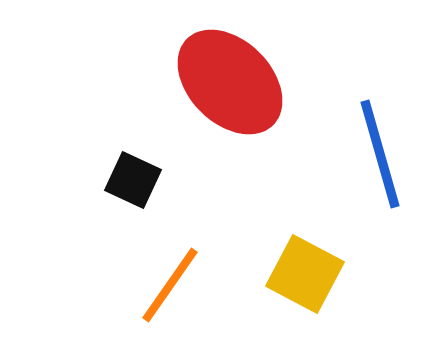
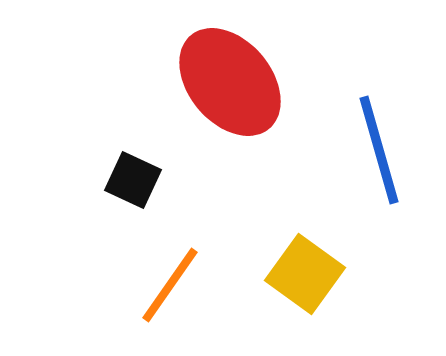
red ellipse: rotated 5 degrees clockwise
blue line: moved 1 px left, 4 px up
yellow square: rotated 8 degrees clockwise
